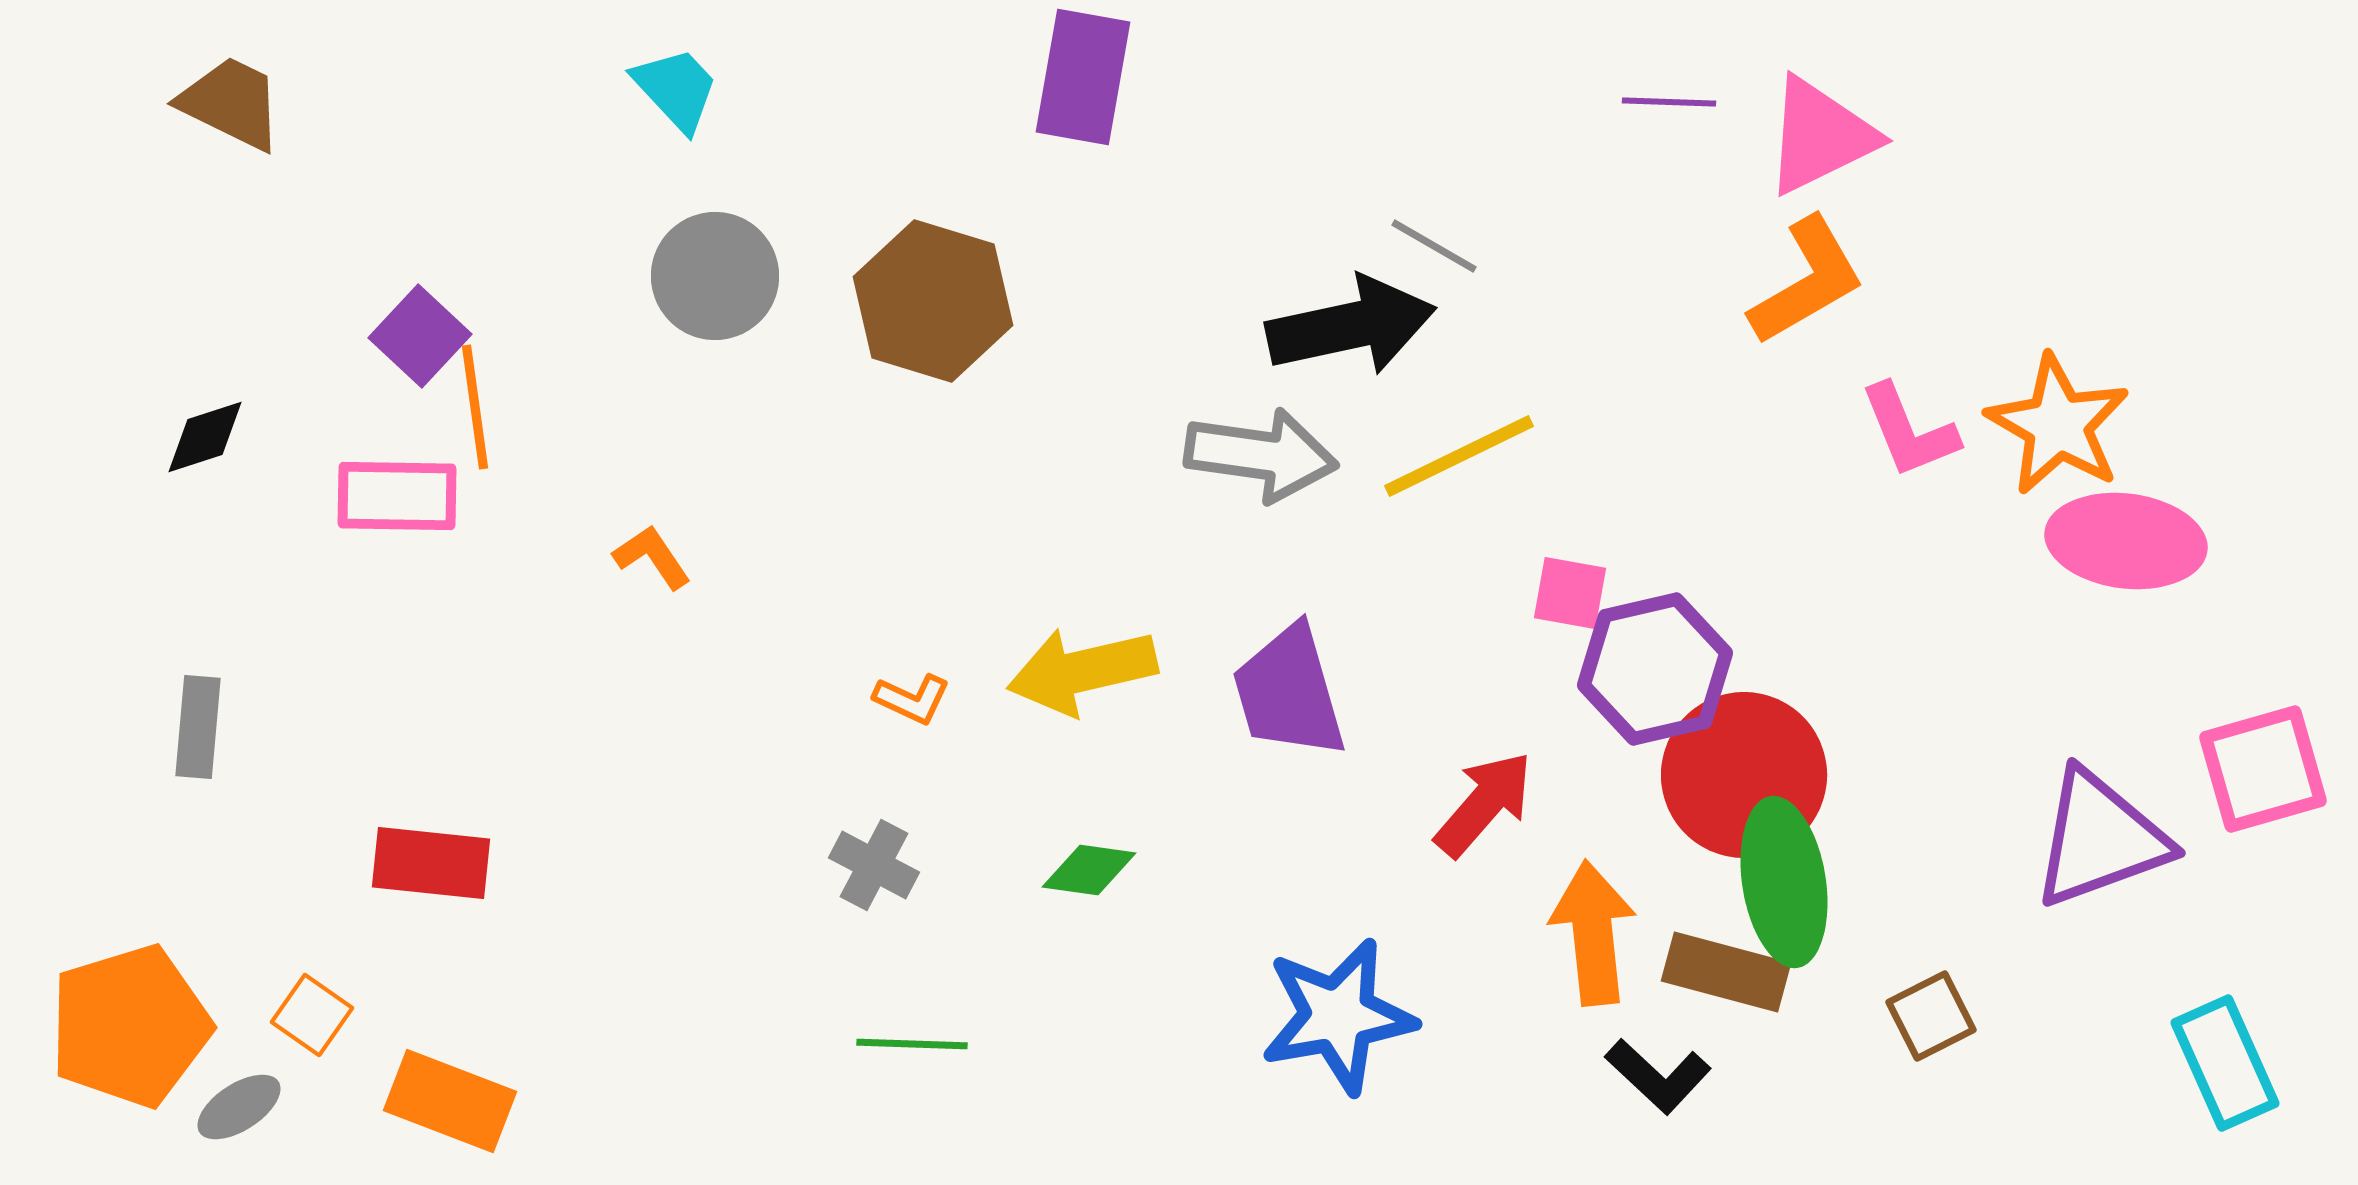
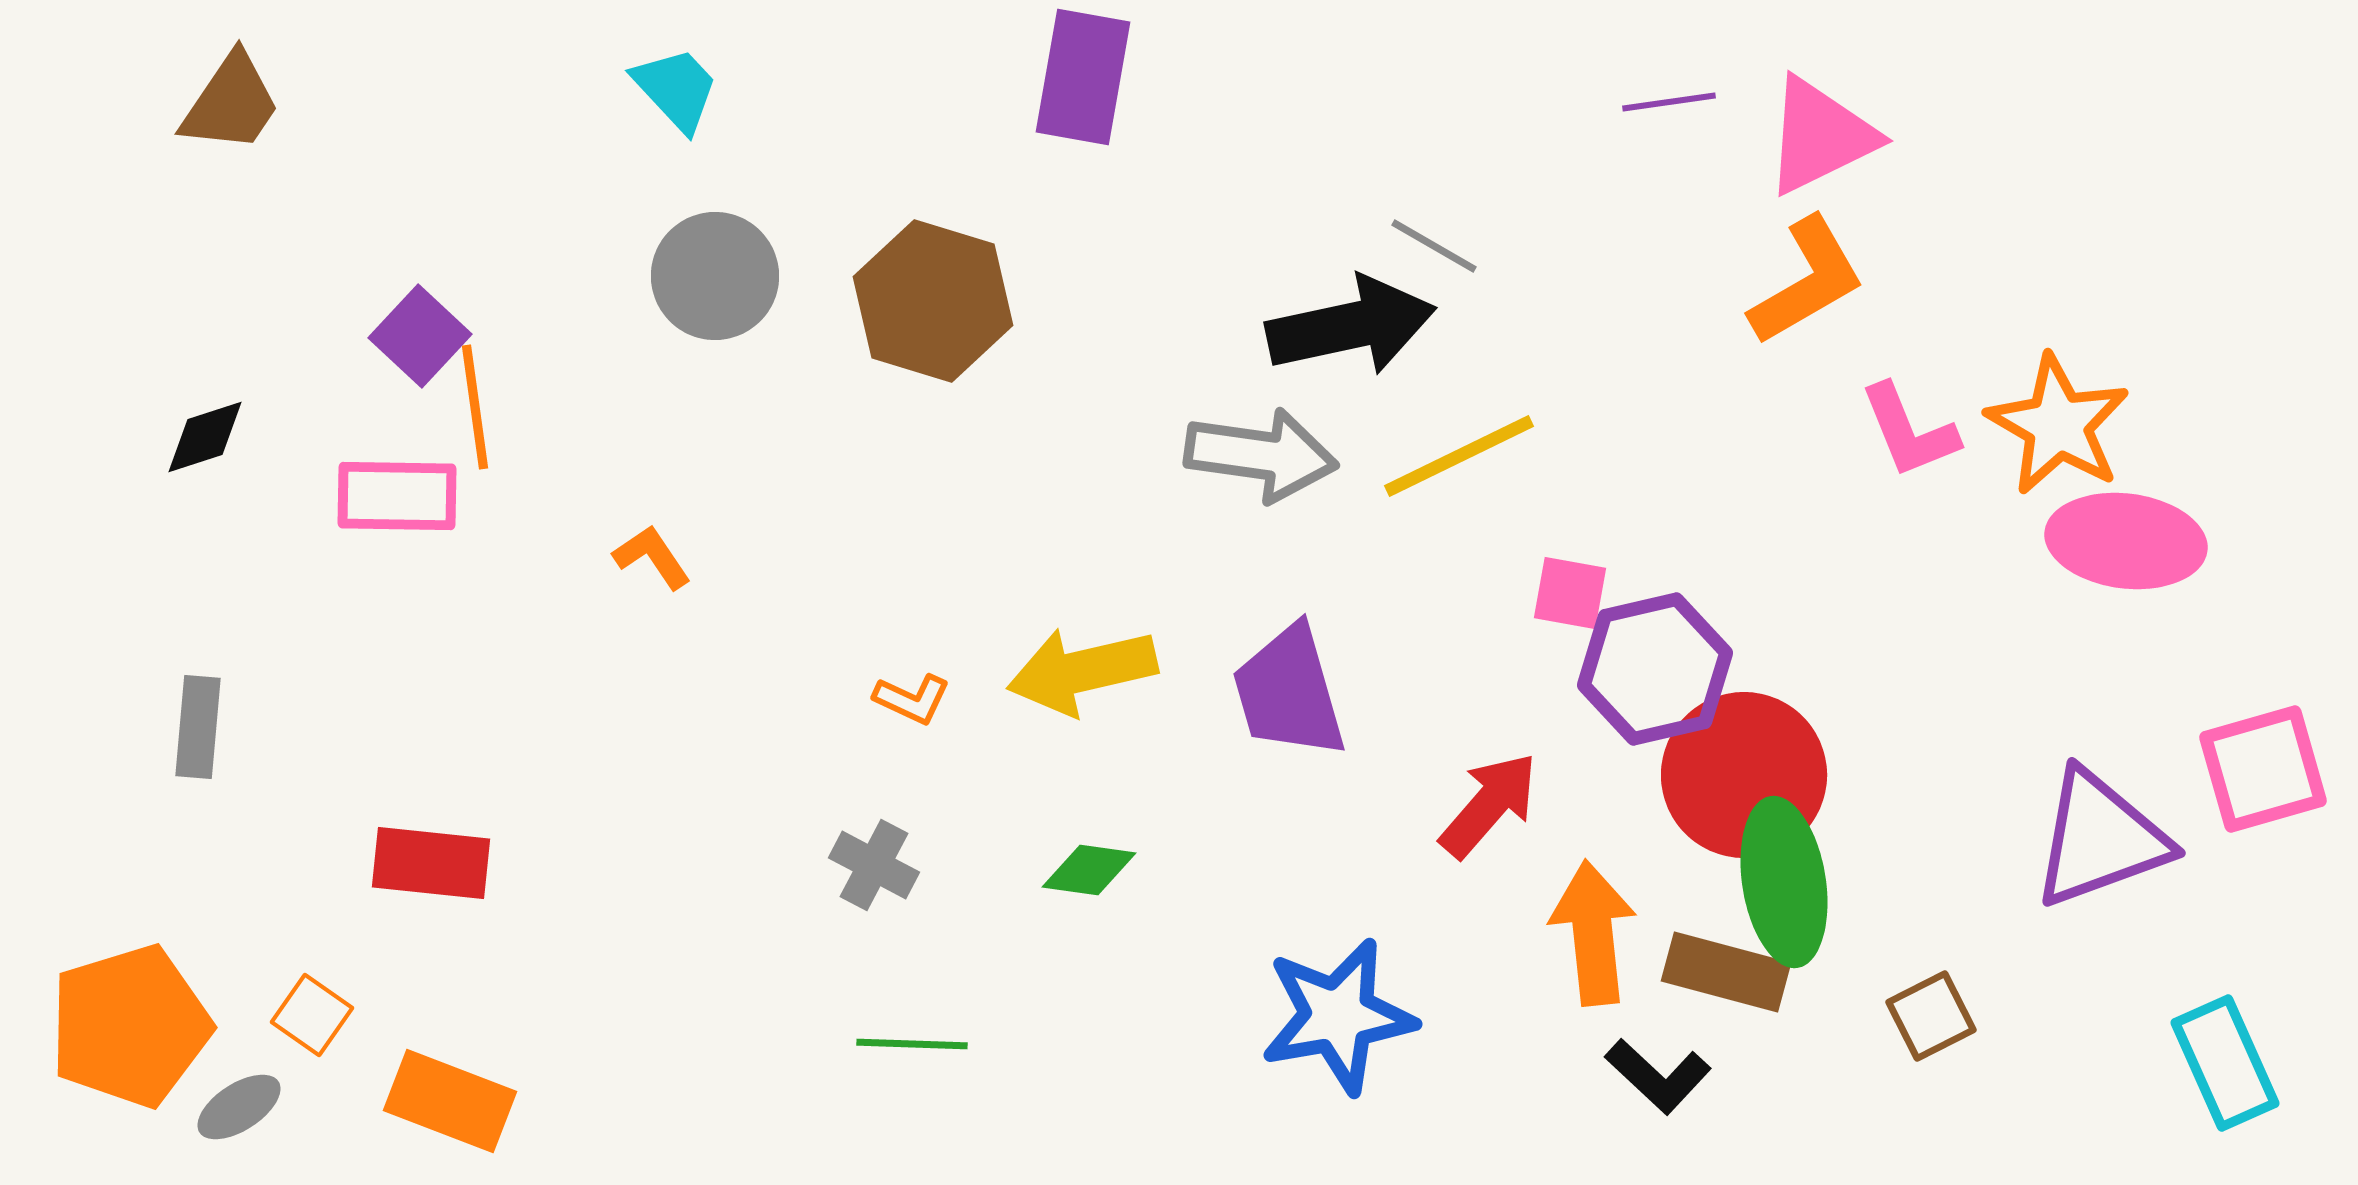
purple line at (1669, 102): rotated 10 degrees counterclockwise
brown trapezoid at (231, 103): rotated 98 degrees clockwise
red arrow at (1484, 804): moved 5 px right, 1 px down
